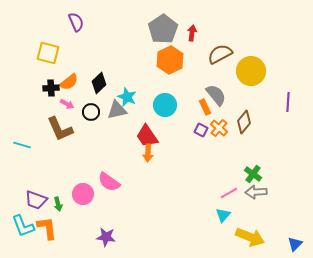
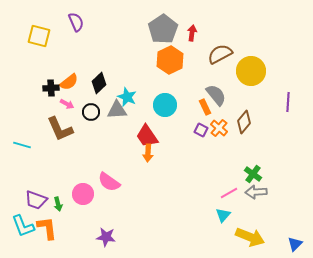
yellow square: moved 9 px left, 17 px up
gray triangle: rotated 10 degrees clockwise
